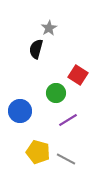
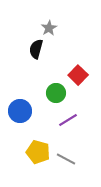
red square: rotated 12 degrees clockwise
